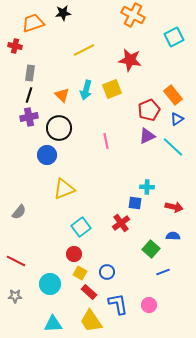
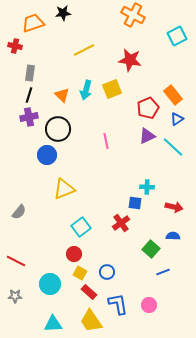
cyan square at (174, 37): moved 3 px right, 1 px up
red pentagon at (149, 110): moved 1 px left, 2 px up
black circle at (59, 128): moved 1 px left, 1 px down
